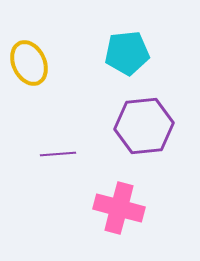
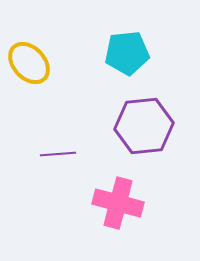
yellow ellipse: rotated 18 degrees counterclockwise
pink cross: moved 1 px left, 5 px up
